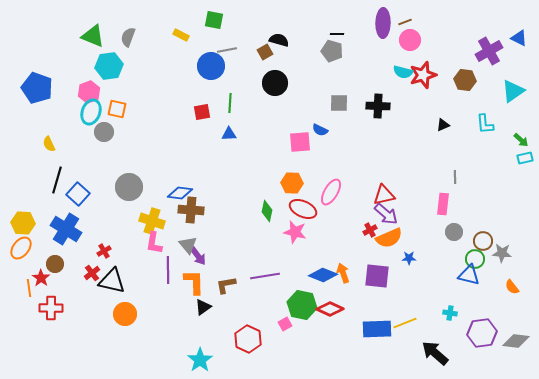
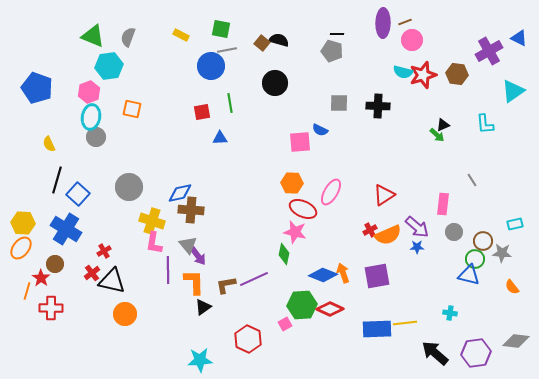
green square at (214, 20): moved 7 px right, 9 px down
pink circle at (410, 40): moved 2 px right
brown square at (265, 52): moved 3 px left, 9 px up; rotated 21 degrees counterclockwise
brown hexagon at (465, 80): moved 8 px left, 6 px up
green line at (230, 103): rotated 12 degrees counterclockwise
orange square at (117, 109): moved 15 px right
cyan ellipse at (91, 112): moved 5 px down; rotated 10 degrees counterclockwise
gray circle at (104, 132): moved 8 px left, 5 px down
blue triangle at (229, 134): moved 9 px left, 4 px down
green arrow at (521, 140): moved 84 px left, 5 px up
cyan rectangle at (525, 158): moved 10 px left, 66 px down
gray line at (455, 177): moved 17 px right, 3 px down; rotated 32 degrees counterclockwise
blue diamond at (180, 193): rotated 20 degrees counterclockwise
red triangle at (384, 195): rotated 20 degrees counterclockwise
green diamond at (267, 211): moved 17 px right, 43 px down
purple arrow at (386, 214): moved 31 px right, 13 px down
orange semicircle at (389, 238): moved 1 px left, 3 px up
blue star at (409, 258): moved 8 px right, 11 px up
purple line at (265, 276): moved 11 px left, 3 px down; rotated 16 degrees counterclockwise
purple square at (377, 276): rotated 16 degrees counterclockwise
orange line at (29, 288): moved 2 px left, 3 px down; rotated 24 degrees clockwise
green hexagon at (302, 305): rotated 16 degrees counterclockwise
yellow line at (405, 323): rotated 15 degrees clockwise
purple hexagon at (482, 333): moved 6 px left, 20 px down
cyan star at (200, 360): rotated 30 degrees clockwise
